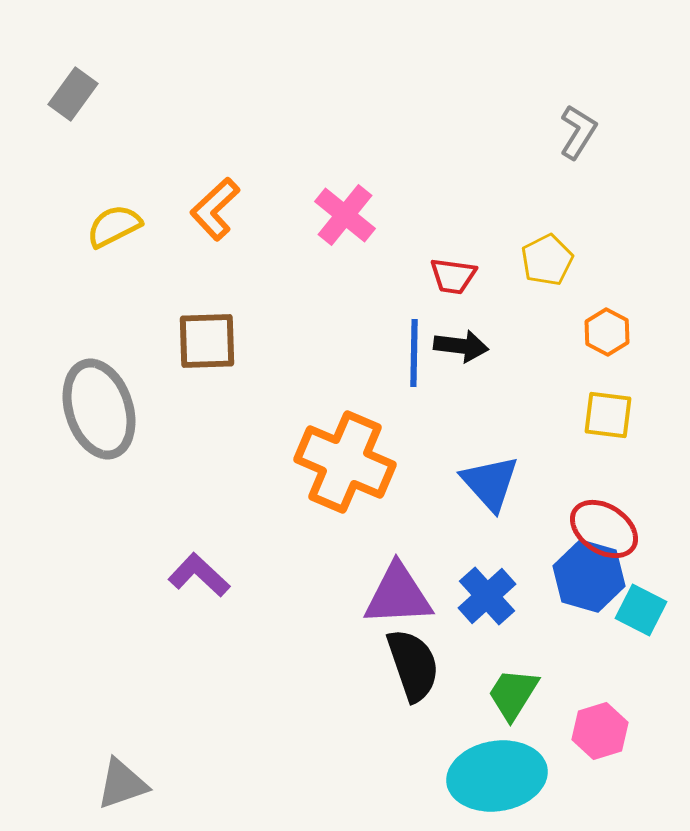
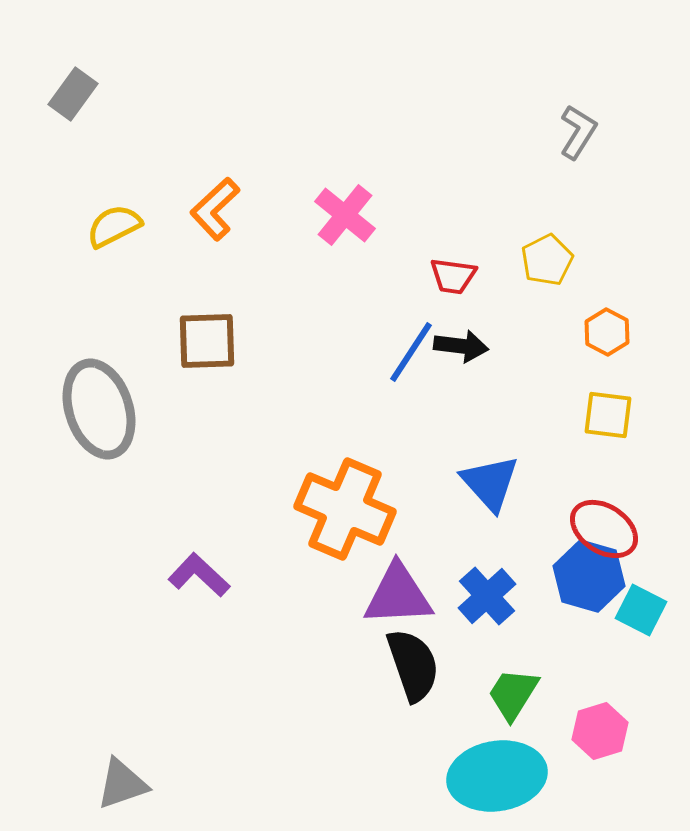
blue line: moved 3 px left, 1 px up; rotated 32 degrees clockwise
orange cross: moved 47 px down
